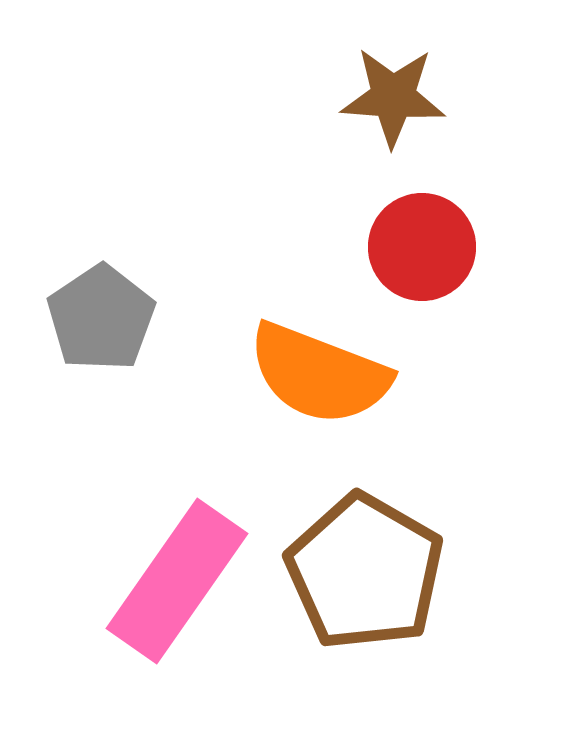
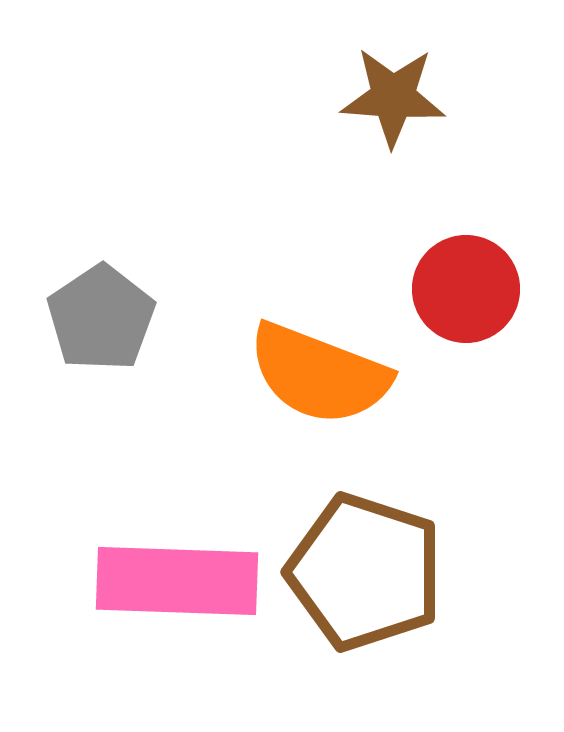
red circle: moved 44 px right, 42 px down
brown pentagon: rotated 12 degrees counterclockwise
pink rectangle: rotated 57 degrees clockwise
